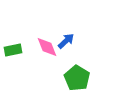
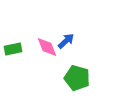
green rectangle: moved 1 px up
green pentagon: rotated 15 degrees counterclockwise
